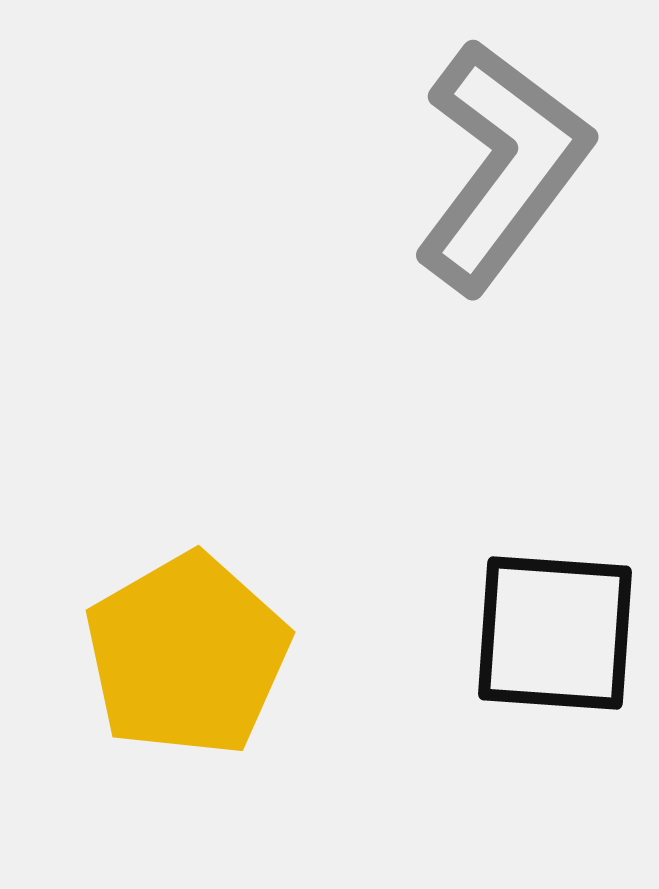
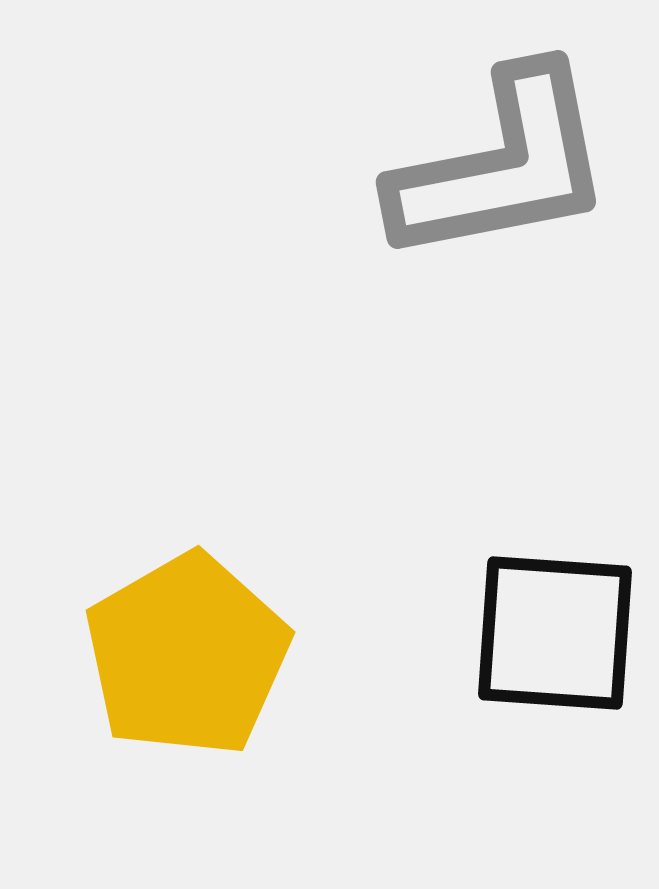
gray L-shape: rotated 42 degrees clockwise
